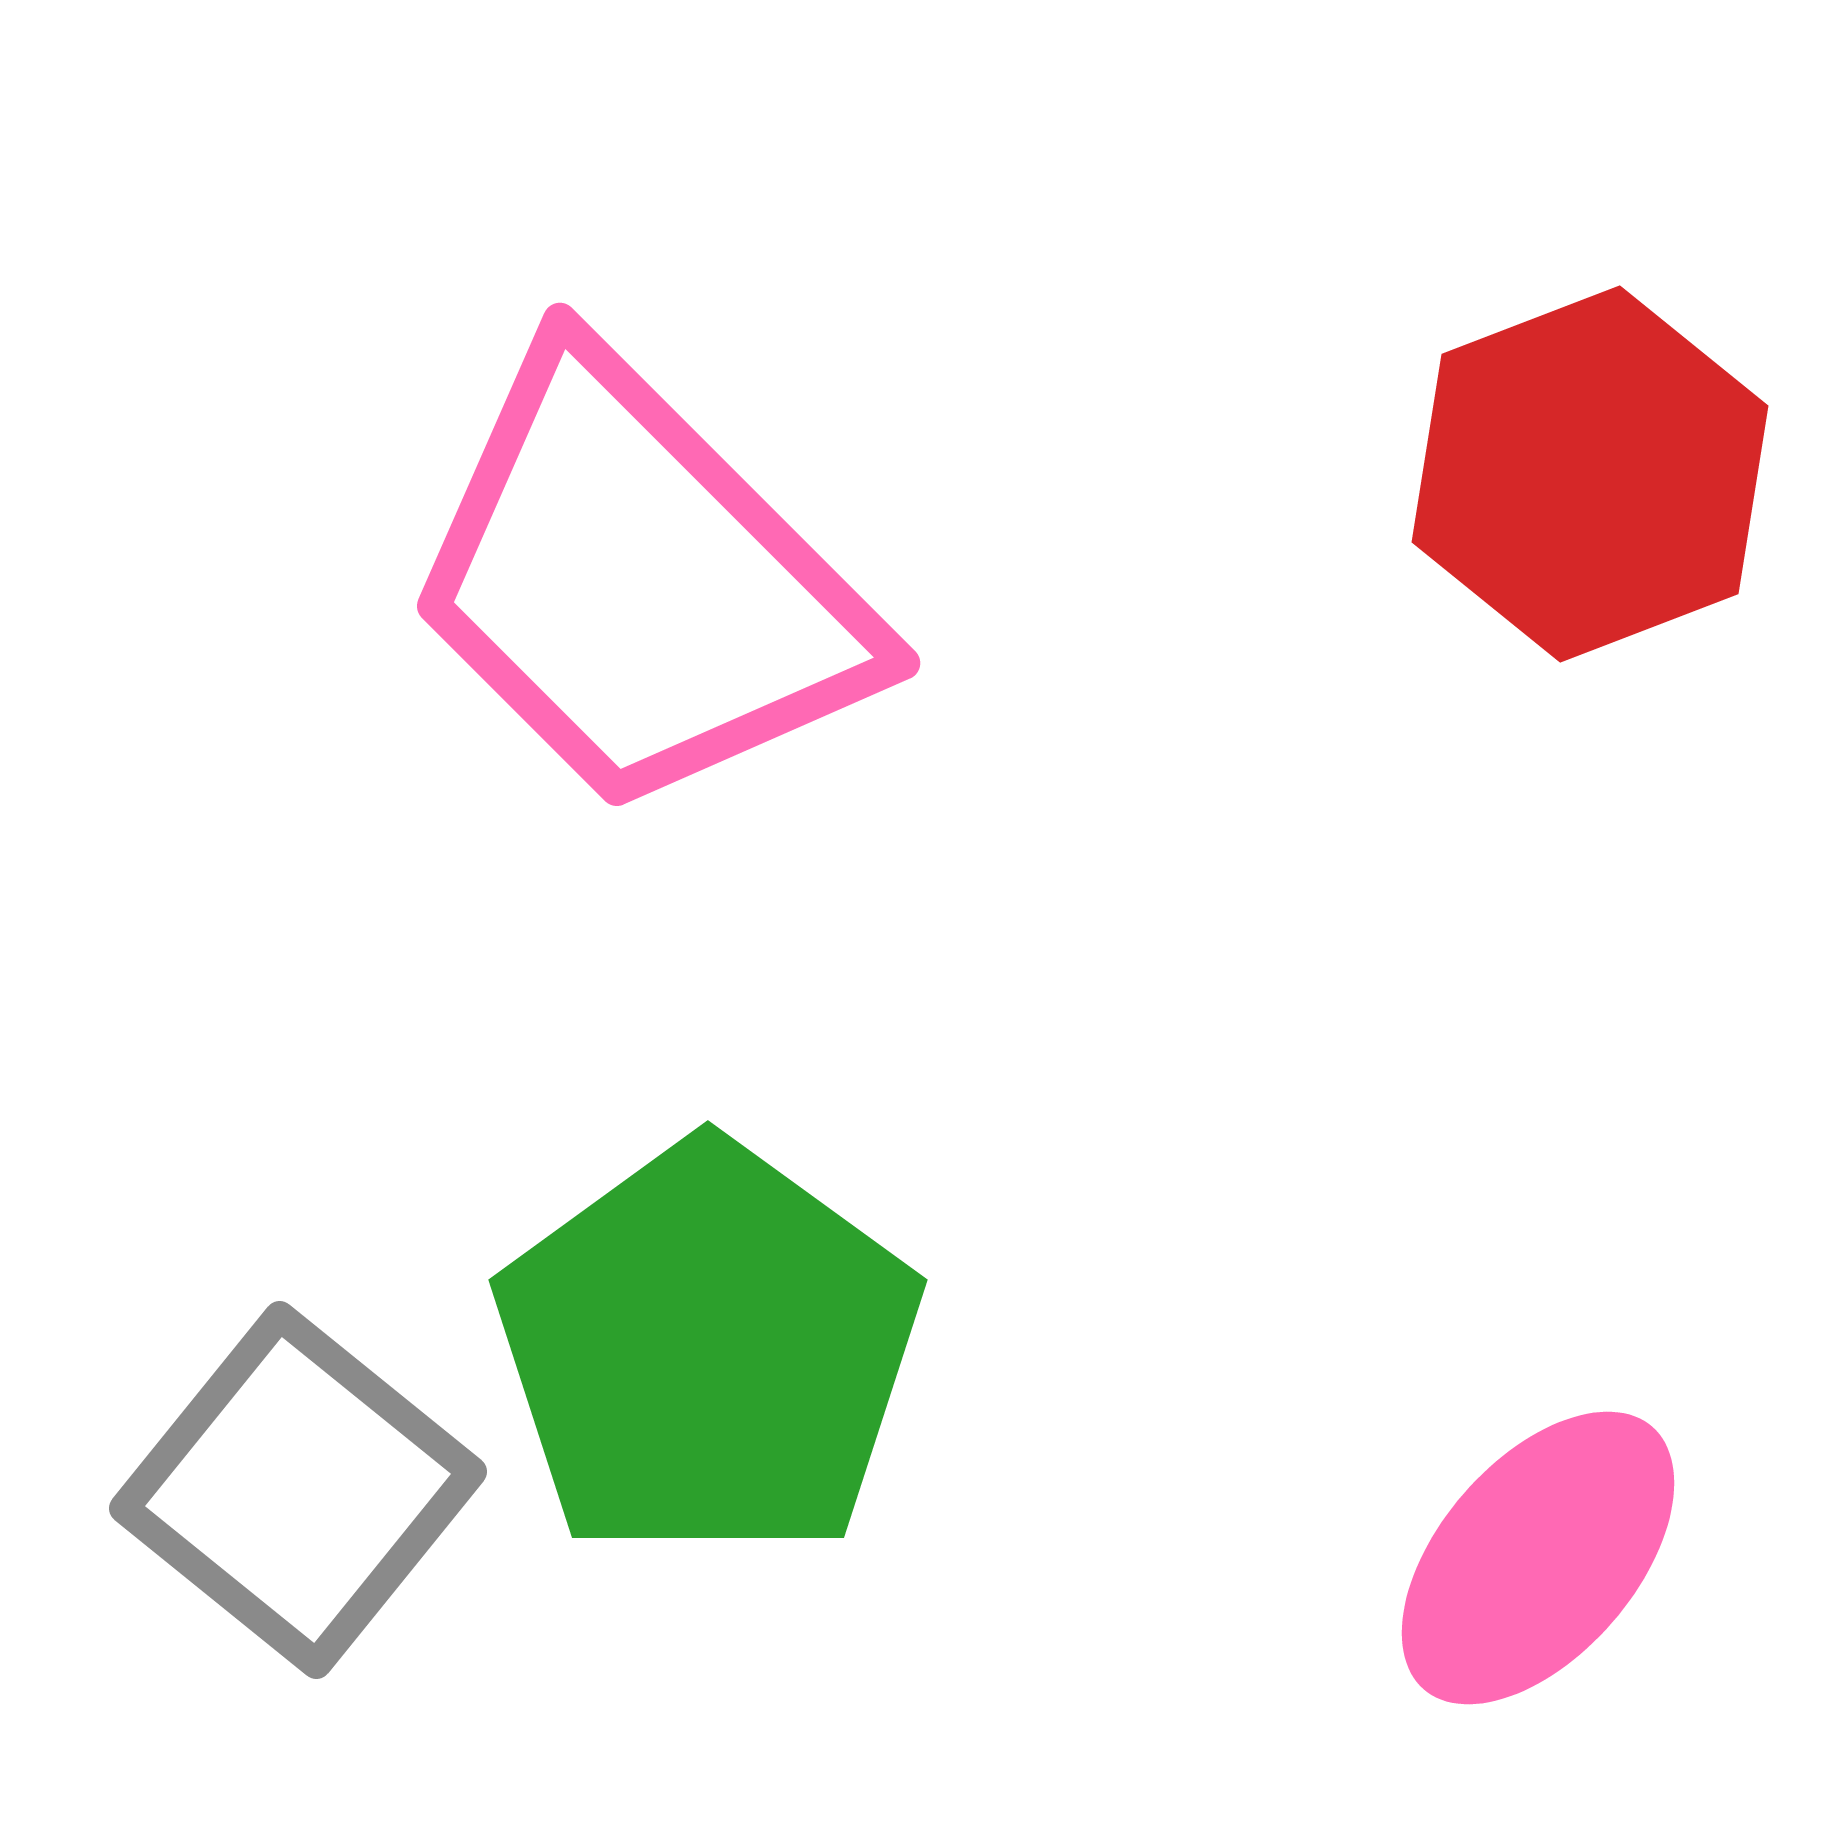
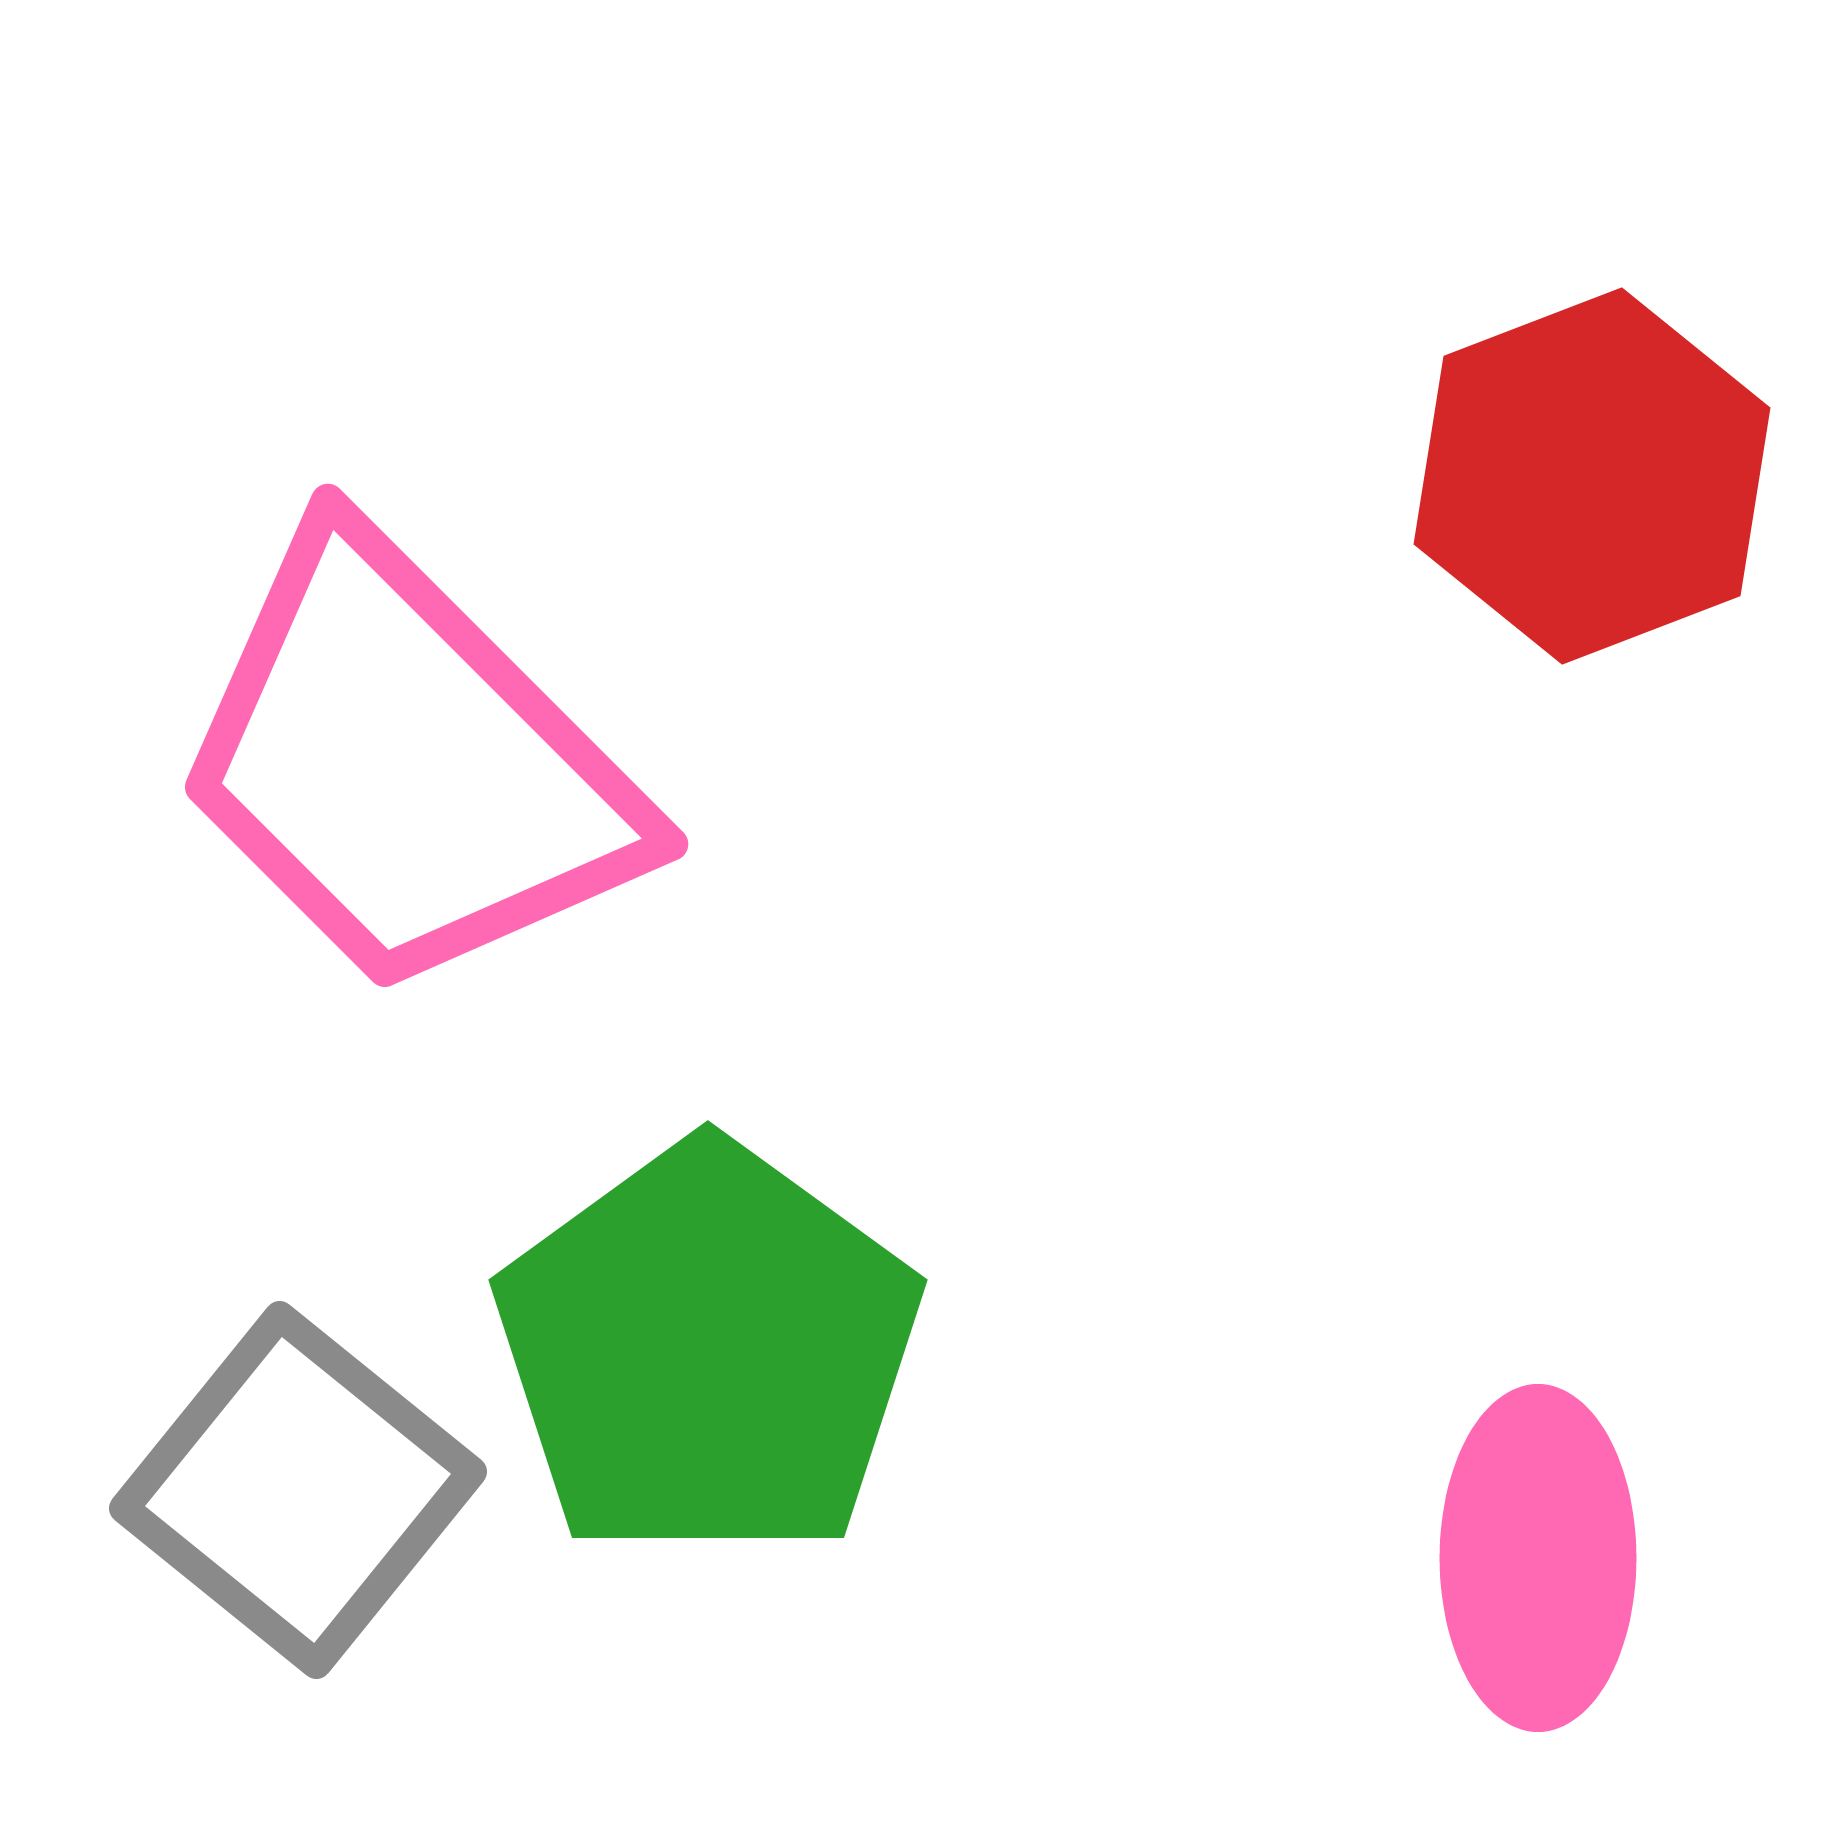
red hexagon: moved 2 px right, 2 px down
pink trapezoid: moved 232 px left, 181 px down
pink ellipse: rotated 41 degrees counterclockwise
